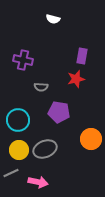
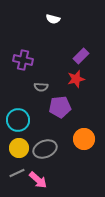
purple rectangle: moved 1 px left; rotated 35 degrees clockwise
purple pentagon: moved 1 px right, 5 px up; rotated 15 degrees counterclockwise
orange circle: moved 7 px left
yellow circle: moved 2 px up
gray line: moved 6 px right
pink arrow: moved 2 px up; rotated 30 degrees clockwise
